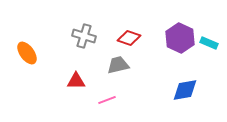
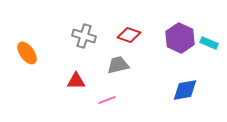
red diamond: moved 3 px up
